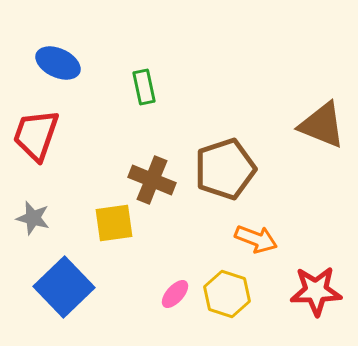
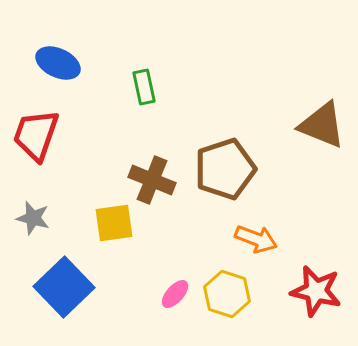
red star: rotated 15 degrees clockwise
